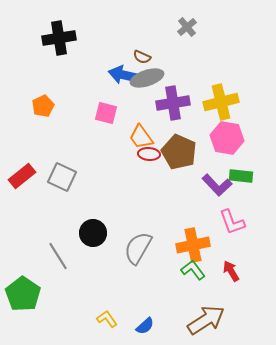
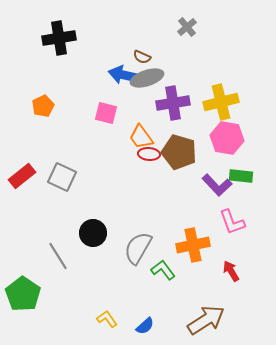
brown pentagon: rotated 8 degrees counterclockwise
green L-shape: moved 30 px left
